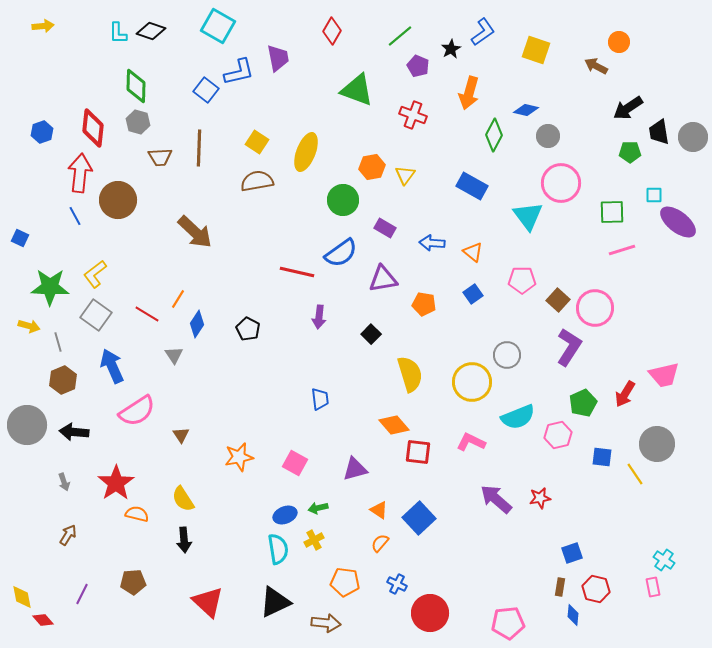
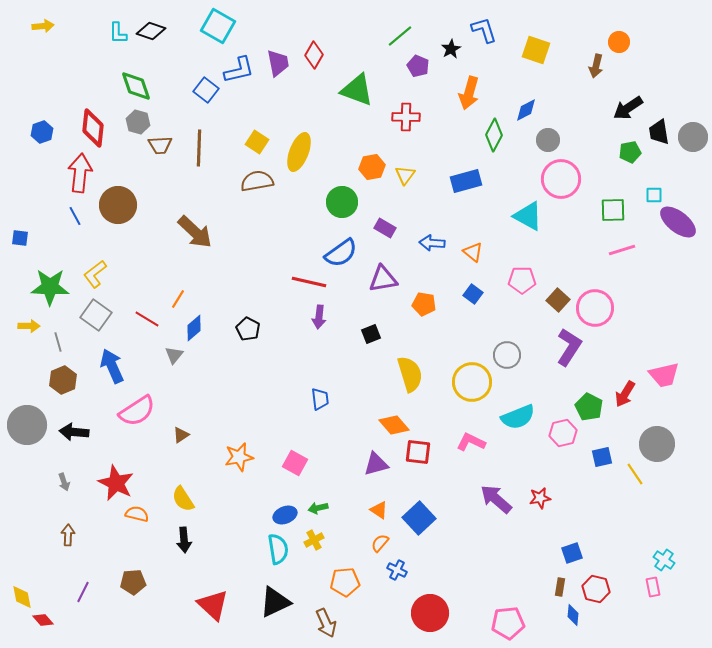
red diamond at (332, 31): moved 18 px left, 24 px down
blue L-shape at (483, 32): moved 1 px right, 2 px up; rotated 72 degrees counterclockwise
purple trapezoid at (278, 58): moved 5 px down
brown arrow at (596, 66): rotated 105 degrees counterclockwise
blue L-shape at (239, 72): moved 2 px up
green diamond at (136, 86): rotated 20 degrees counterclockwise
blue diamond at (526, 110): rotated 40 degrees counterclockwise
red cross at (413, 115): moved 7 px left, 2 px down; rotated 20 degrees counterclockwise
gray circle at (548, 136): moved 4 px down
yellow ellipse at (306, 152): moved 7 px left
green pentagon at (630, 152): rotated 10 degrees counterclockwise
brown trapezoid at (160, 157): moved 12 px up
pink circle at (561, 183): moved 4 px up
blue rectangle at (472, 186): moved 6 px left, 5 px up; rotated 44 degrees counterclockwise
brown circle at (118, 200): moved 5 px down
green circle at (343, 200): moved 1 px left, 2 px down
green square at (612, 212): moved 1 px right, 2 px up
cyan triangle at (528, 216): rotated 24 degrees counterclockwise
blue square at (20, 238): rotated 18 degrees counterclockwise
red line at (297, 272): moved 12 px right, 10 px down
blue square at (473, 294): rotated 18 degrees counterclockwise
red line at (147, 314): moved 5 px down
blue diamond at (197, 324): moved 3 px left, 4 px down; rotated 16 degrees clockwise
yellow arrow at (29, 326): rotated 15 degrees counterclockwise
black square at (371, 334): rotated 24 degrees clockwise
gray triangle at (174, 355): rotated 12 degrees clockwise
green pentagon at (583, 403): moved 6 px right, 4 px down; rotated 20 degrees counterclockwise
brown triangle at (181, 435): rotated 30 degrees clockwise
pink hexagon at (558, 435): moved 5 px right, 2 px up
blue square at (602, 457): rotated 20 degrees counterclockwise
purple triangle at (355, 469): moved 21 px right, 5 px up
red star at (116, 483): rotated 12 degrees counterclockwise
brown arrow at (68, 535): rotated 30 degrees counterclockwise
orange pentagon at (345, 582): rotated 12 degrees counterclockwise
blue cross at (397, 584): moved 14 px up
purple line at (82, 594): moved 1 px right, 2 px up
red triangle at (208, 602): moved 5 px right, 3 px down
brown arrow at (326, 623): rotated 60 degrees clockwise
